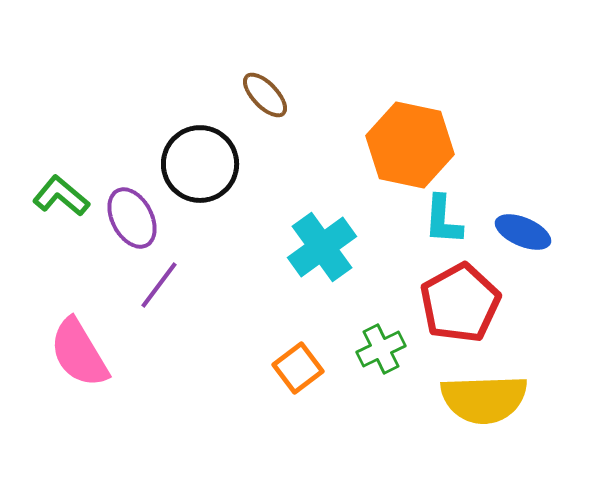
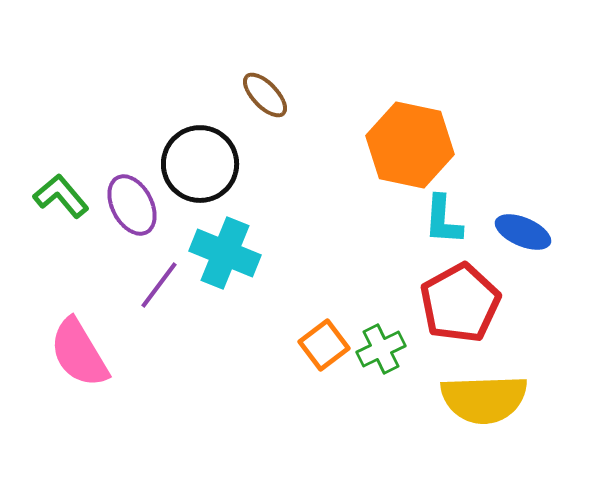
green L-shape: rotated 10 degrees clockwise
purple ellipse: moved 13 px up
cyan cross: moved 97 px left, 6 px down; rotated 32 degrees counterclockwise
orange square: moved 26 px right, 23 px up
